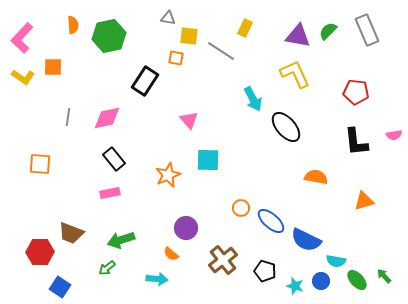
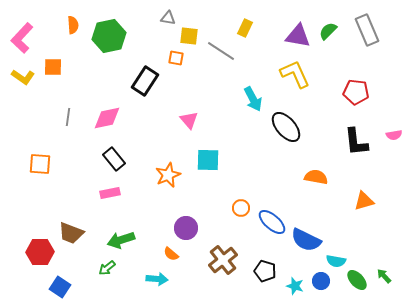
blue ellipse at (271, 221): moved 1 px right, 1 px down
